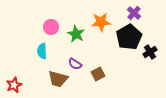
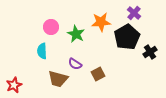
black pentagon: moved 2 px left
